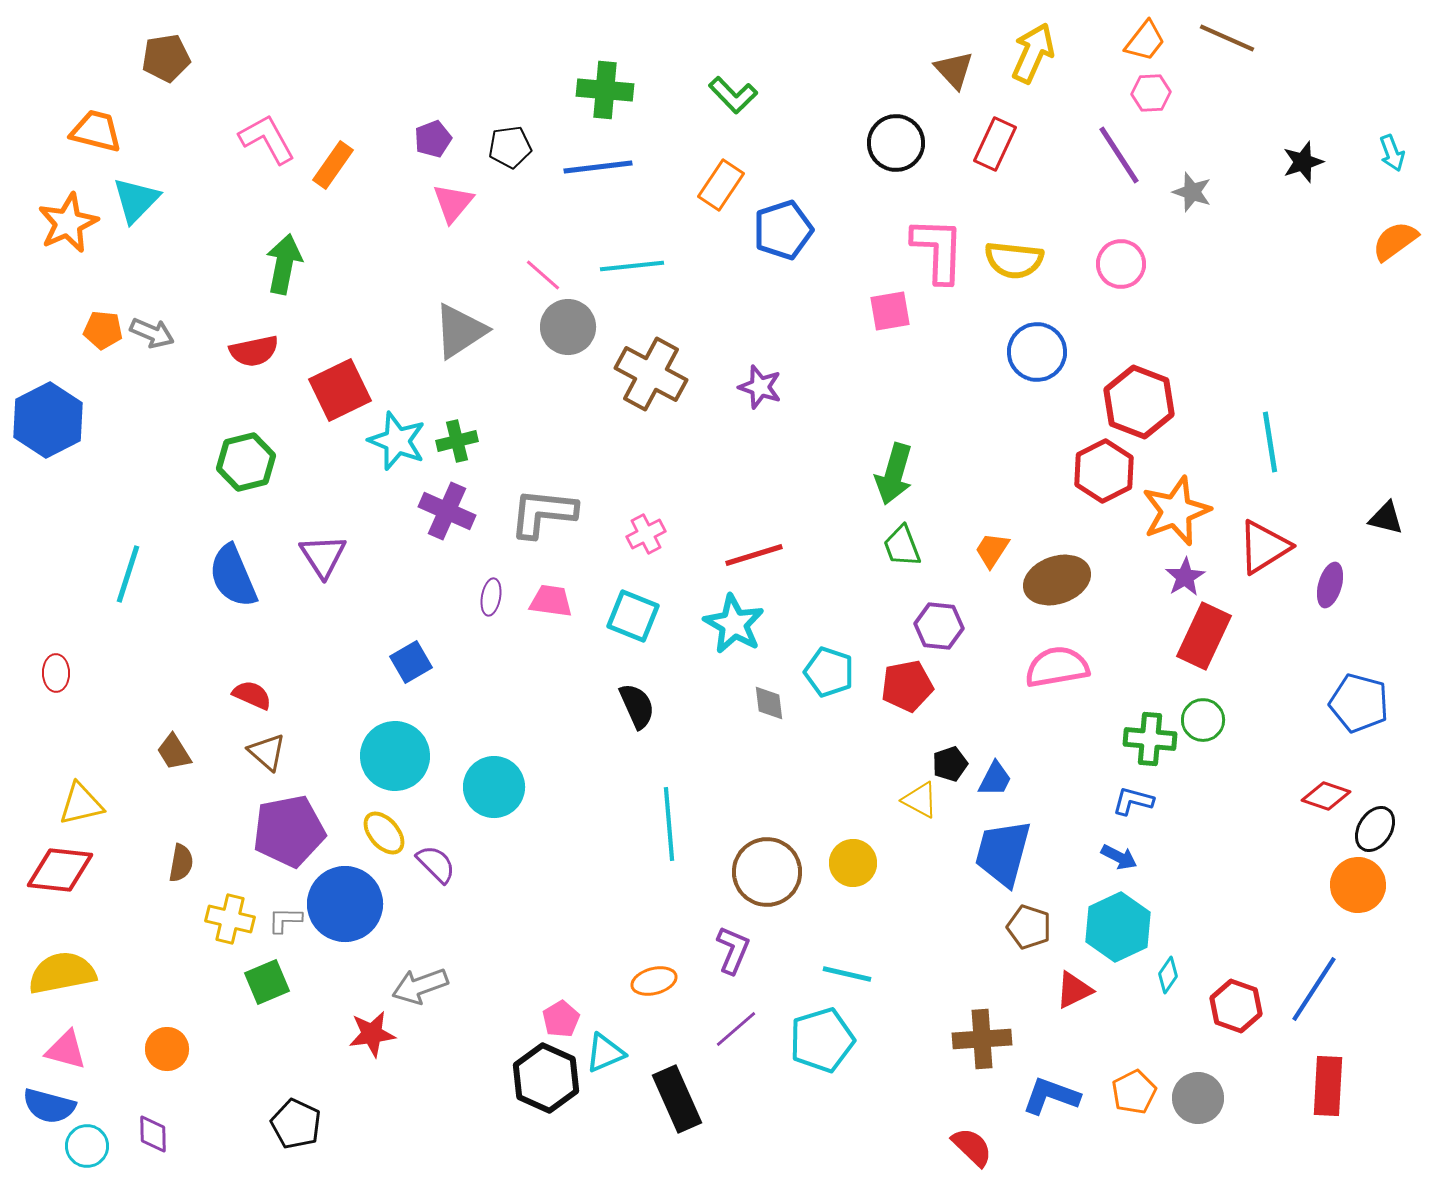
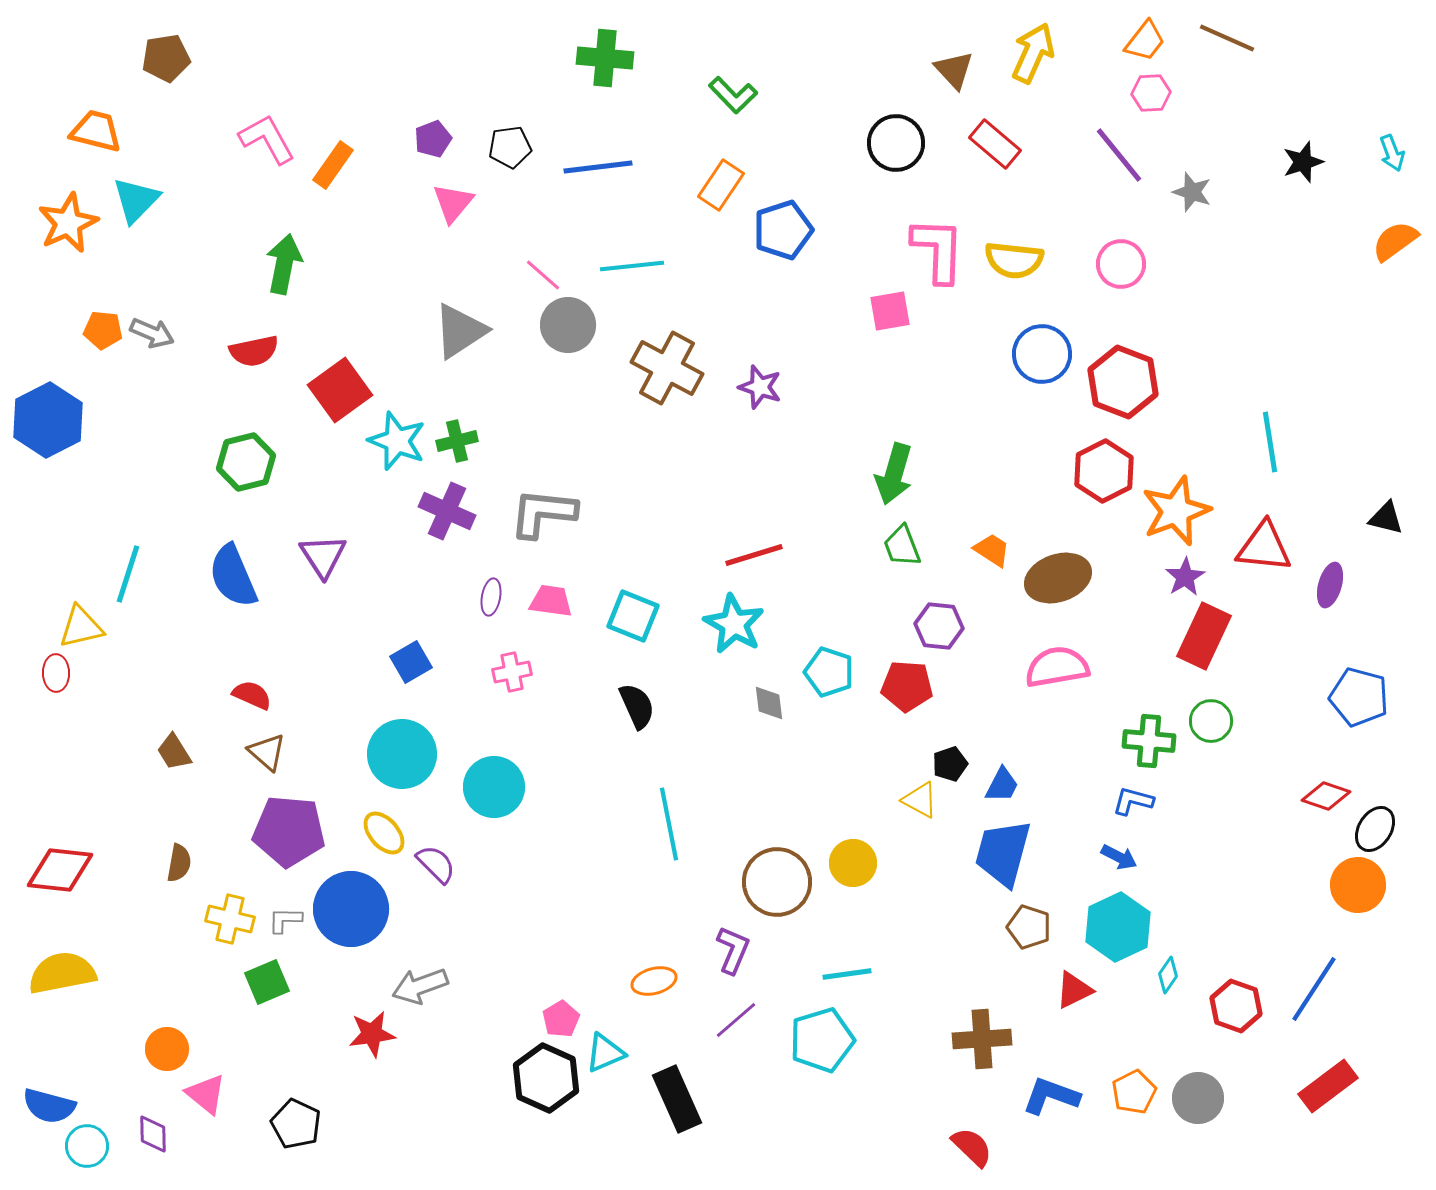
green cross at (605, 90): moved 32 px up
red rectangle at (995, 144): rotated 75 degrees counterclockwise
purple line at (1119, 155): rotated 6 degrees counterclockwise
gray circle at (568, 327): moved 2 px up
blue circle at (1037, 352): moved 5 px right, 2 px down
brown cross at (651, 374): moved 16 px right, 6 px up
red square at (340, 390): rotated 10 degrees counterclockwise
red hexagon at (1139, 402): moved 16 px left, 20 px up
pink cross at (646, 534): moved 134 px left, 138 px down; rotated 15 degrees clockwise
red triangle at (1264, 547): rotated 38 degrees clockwise
orange trapezoid at (992, 550): rotated 90 degrees clockwise
brown ellipse at (1057, 580): moved 1 px right, 2 px up
red pentagon at (907, 686): rotated 15 degrees clockwise
blue pentagon at (1359, 703): moved 6 px up
green circle at (1203, 720): moved 8 px right, 1 px down
green cross at (1150, 739): moved 1 px left, 2 px down
cyan circle at (395, 756): moved 7 px right, 2 px up
blue trapezoid at (995, 779): moved 7 px right, 6 px down
yellow triangle at (81, 804): moved 177 px up
cyan line at (669, 824): rotated 6 degrees counterclockwise
purple pentagon at (289, 831): rotated 16 degrees clockwise
brown semicircle at (181, 863): moved 2 px left
brown circle at (767, 872): moved 10 px right, 10 px down
blue circle at (345, 904): moved 6 px right, 5 px down
cyan line at (847, 974): rotated 21 degrees counterclockwise
purple line at (736, 1029): moved 9 px up
pink triangle at (66, 1050): moved 140 px right, 44 px down; rotated 24 degrees clockwise
red rectangle at (1328, 1086): rotated 50 degrees clockwise
